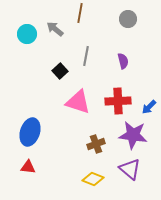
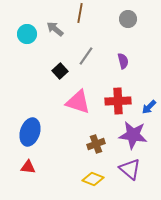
gray line: rotated 24 degrees clockwise
